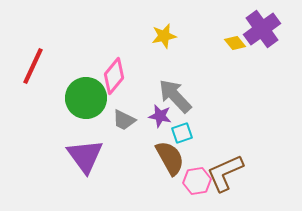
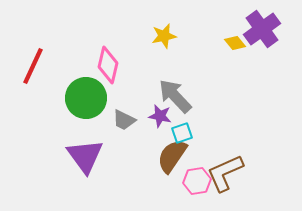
pink diamond: moved 6 px left, 11 px up; rotated 27 degrees counterclockwise
brown semicircle: moved 2 px right, 2 px up; rotated 117 degrees counterclockwise
